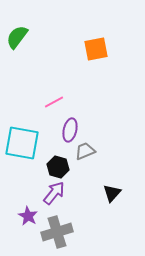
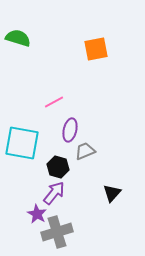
green semicircle: moved 1 px right, 1 px down; rotated 70 degrees clockwise
purple star: moved 9 px right, 2 px up
